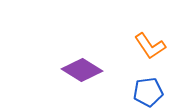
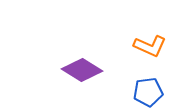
orange L-shape: rotated 32 degrees counterclockwise
